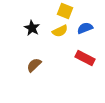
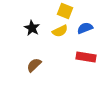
red rectangle: moved 1 px right, 1 px up; rotated 18 degrees counterclockwise
